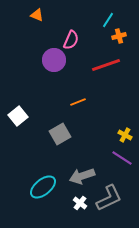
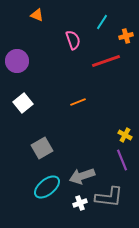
cyan line: moved 6 px left, 2 px down
orange cross: moved 7 px right
pink semicircle: moved 2 px right; rotated 42 degrees counterclockwise
purple circle: moved 37 px left, 1 px down
red line: moved 4 px up
white square: moved 5 px right, 13 px up
gray square: moved 18 px left, 14 px down
purple line: moved 2 px down; rotated 35 degrees clockwise
cyan ellipse: moved 4 px right
gray L-shape: moved 1 px up; rotated 32 degrees clockwise
white cross: rotated 32 degrees clockwise
